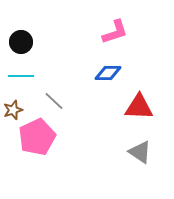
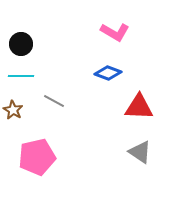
pink L-shape: rotated 48 degrees clockwise
black circle: moved 2 px down
blue diamond: rotated 20 degrees clockwise
gray line: rotated 15 degrees counterclockwise
brown star: rotated 24 degrees counterclockwise
pink pentagon: moved 20 px down; rotated 12 degrees clockwise
